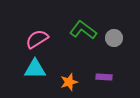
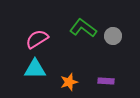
green L-shape: moved 2 px up
gray circle: moved 1 px left, 2 px up
purple rectangle: moved 2 px right, 4 px down
